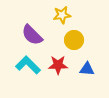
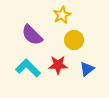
yellow star: rotated 18 degrees counterclockwise
cyan L-shape: moved 3 px down
blue triangle: rotated 42 degrees counterclockwise
